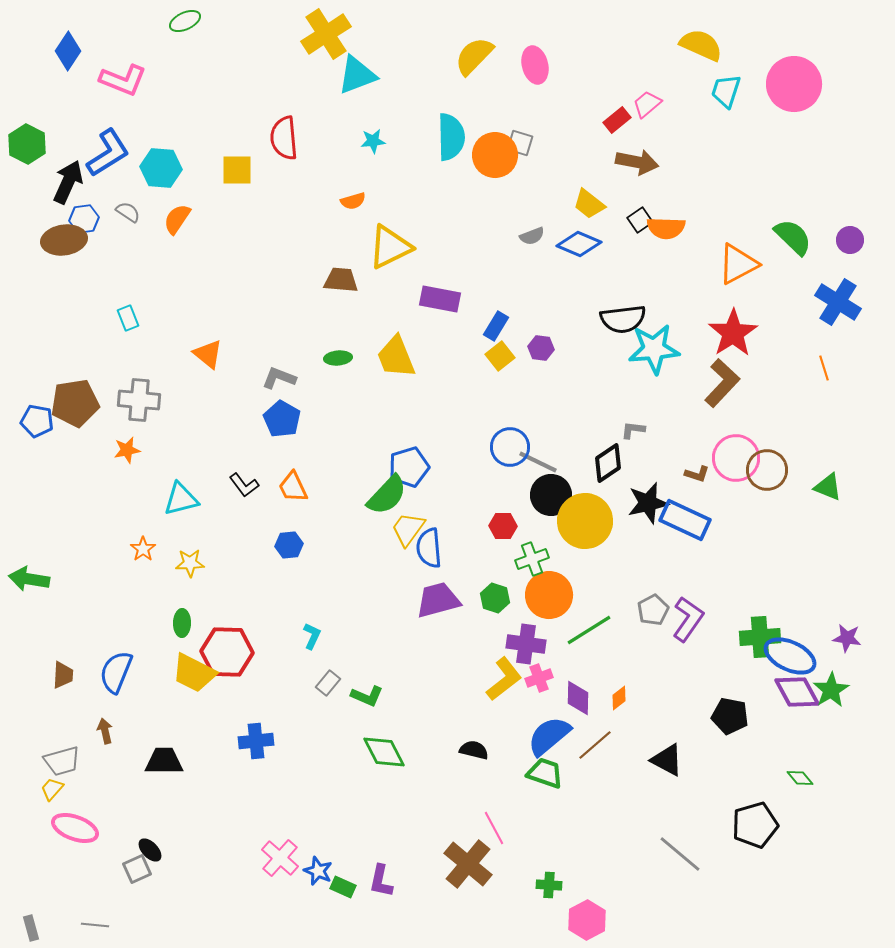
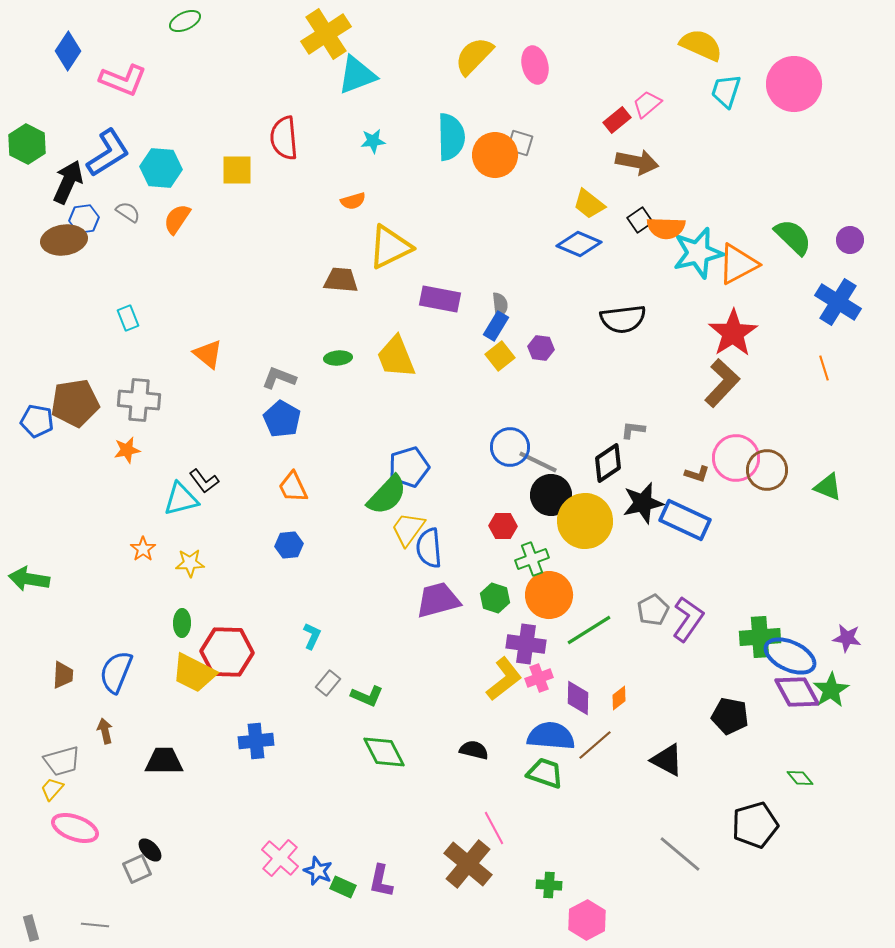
gray semicircle at (532, 236): moved 32 px left, 69 px down; rotated 75 degrees counterclockwise
cyan star at (654, 349): moved 44 px right, 96 px up; rotated 9 degrees counterclockwise
black L-shape at (244, 485): moved 40 px left, 4 px up
black star at (648, 503): moved 5 px left
blue semicircle at (549, 736): moved 2 px right; rotated 45 degrees clockwise
